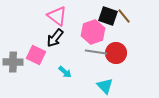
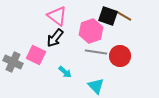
brown line: rotated 21 degrees counterclockwise
pink hexagon: moved 2 px left, 1 px up
red circle: moved 4 px right, 3 px down
gray cross: rotated 24 degrees clockwise
cyan triangle: moved 9 px left
